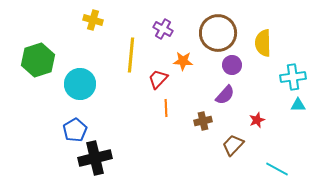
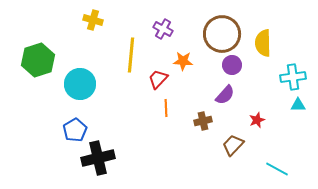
brown circle: moved 4 px right, 1 px down
black cross: moved 3 px right
